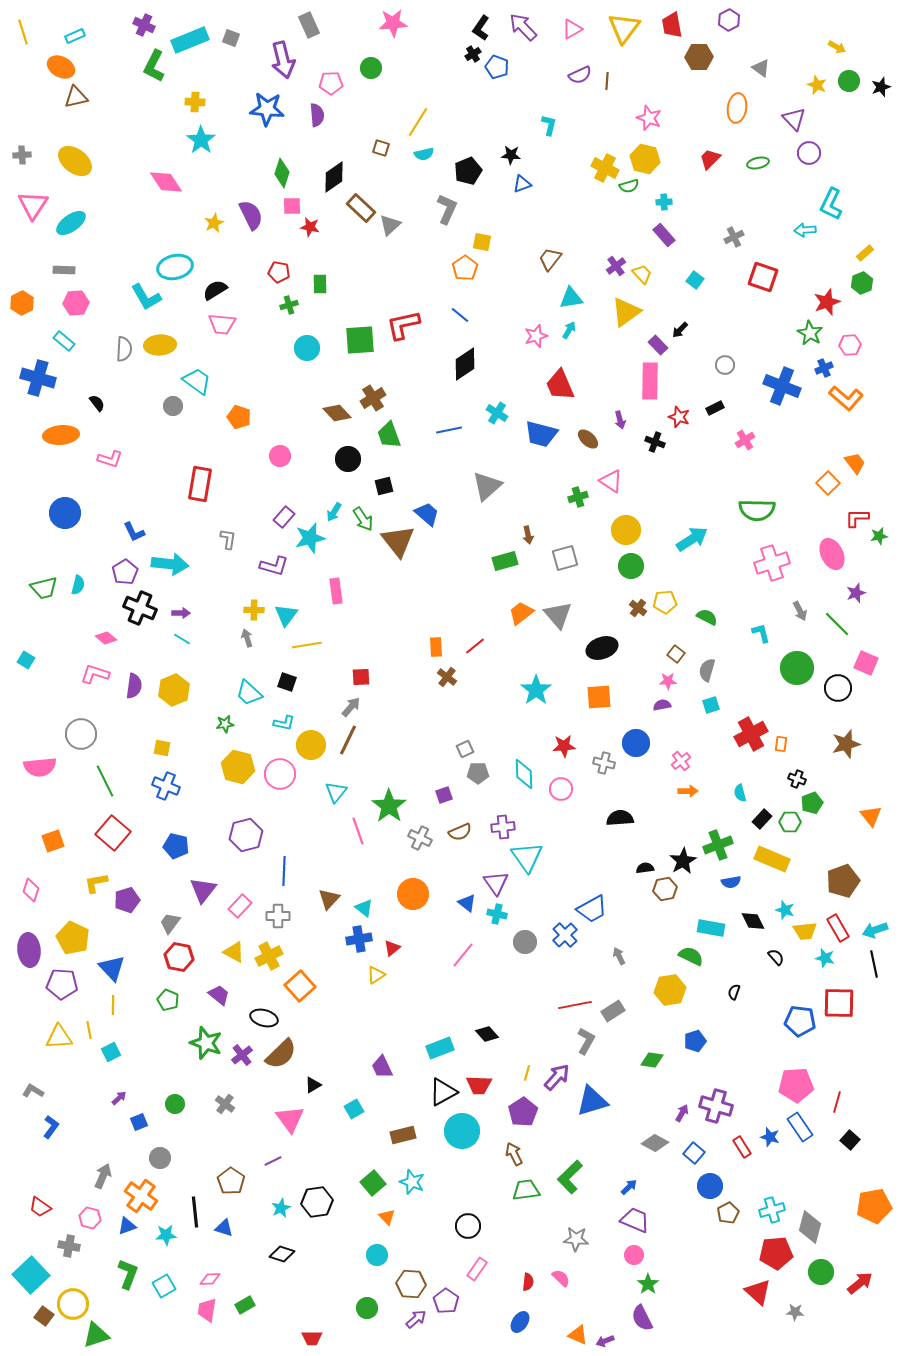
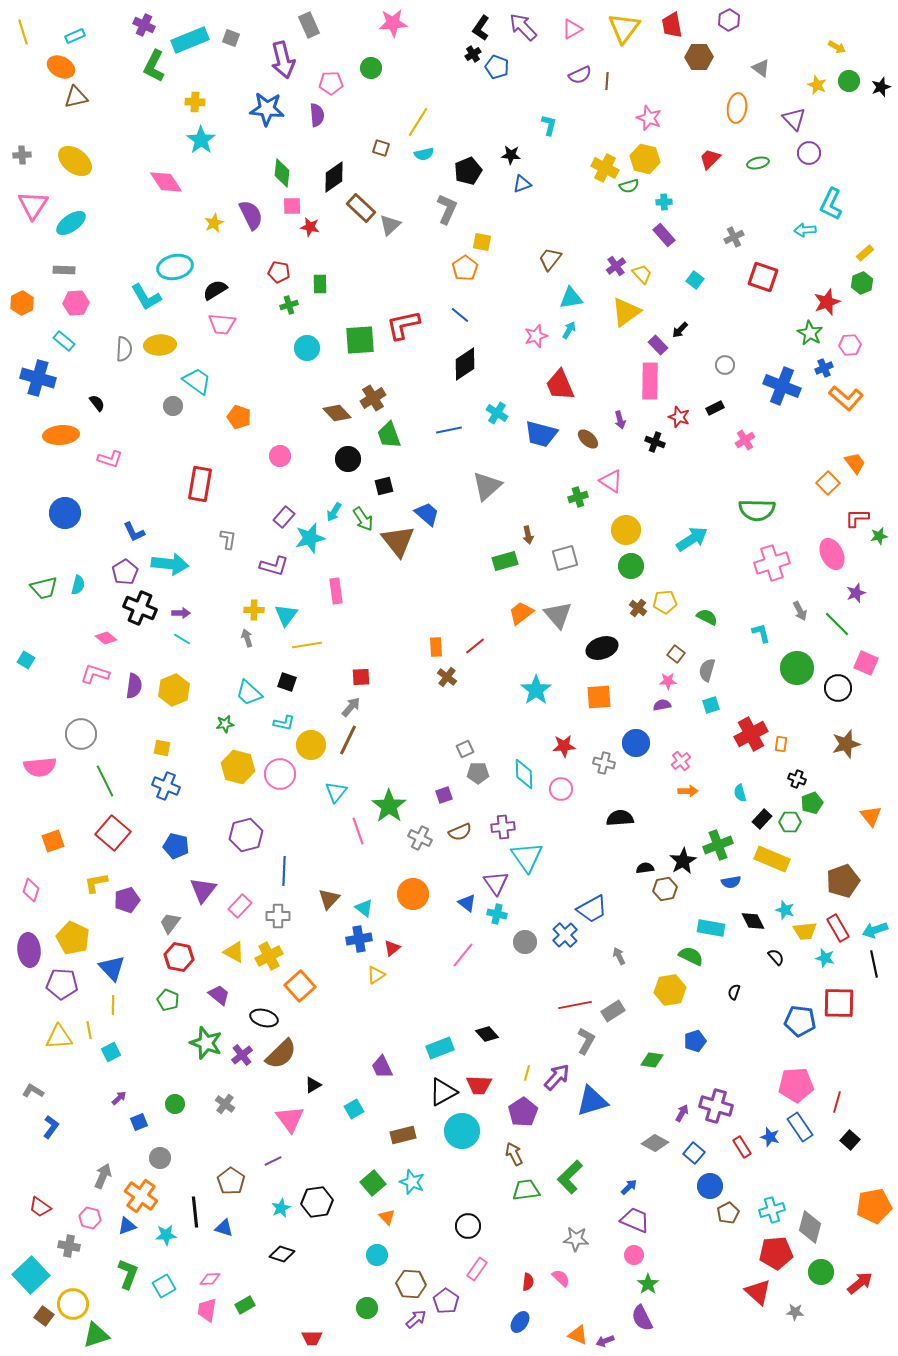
green diamond at (282, 173): rotated 12 degrees counterclockwise
